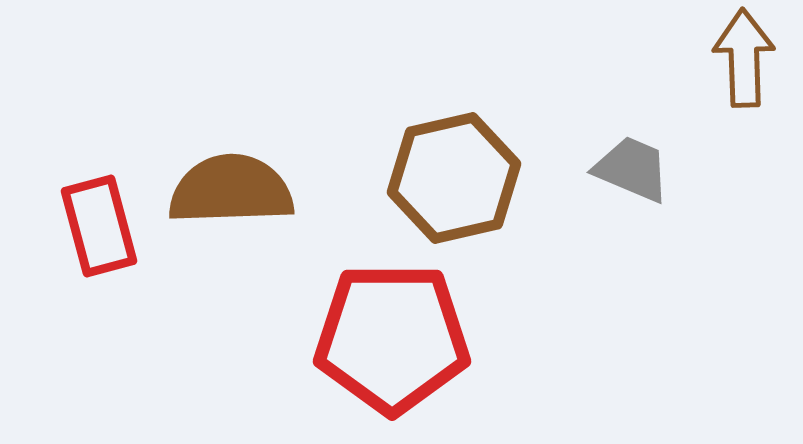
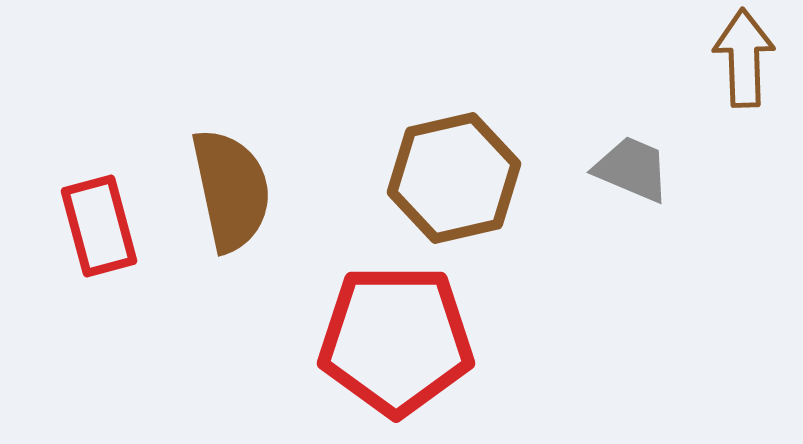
brown semicircle: rotated 80 degrees clockwise
red pentagon: moved 4 px right, 2 px down
